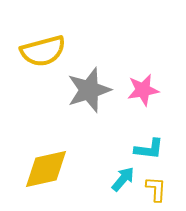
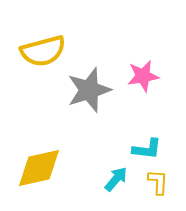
pink star: moved 14 px up
cyan L-shape: moved 2 px left
yellow diamond: moved 7 px left, 1 px up
cyan arrow: moved 7 px left
yellow L-shape: moved 2 px right, 7 px up
